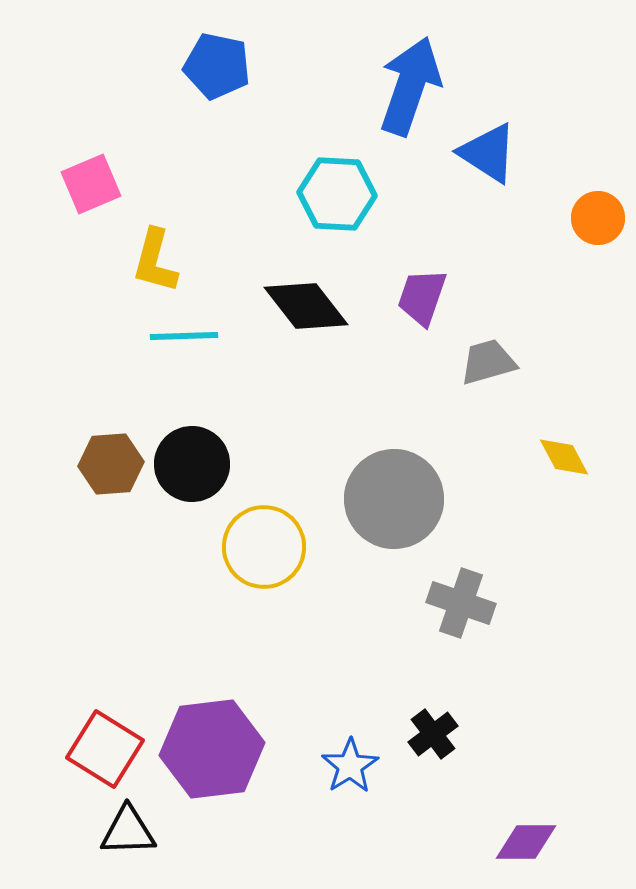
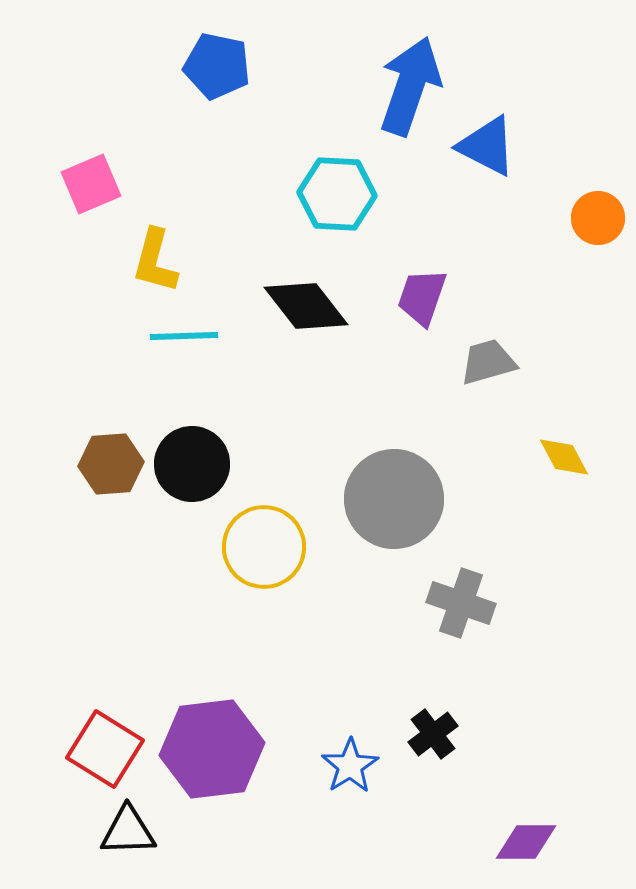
blue triangle: moved 1 px left, 7 px up; rotated 6 degrees counterclockwise
